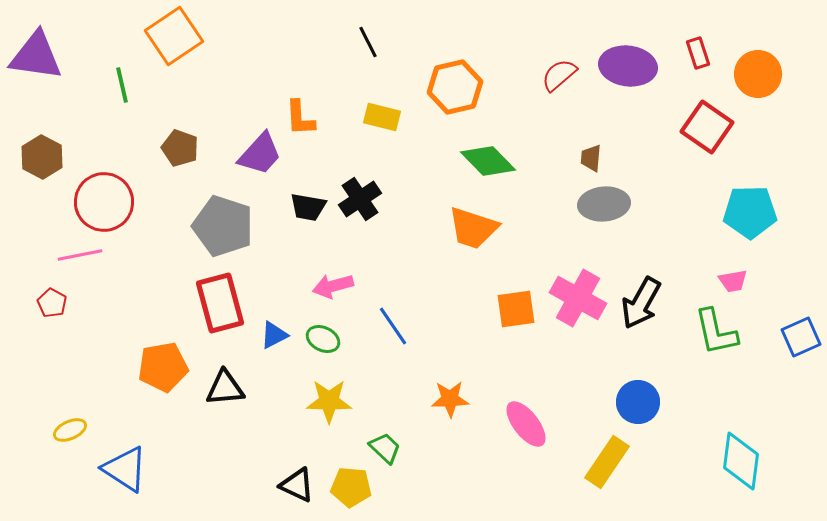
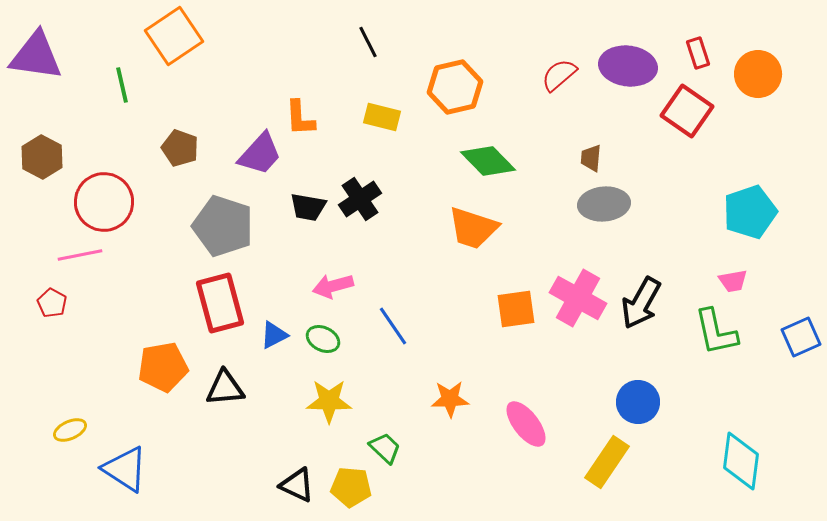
red square at (707, 127): moved 20 px left, 16 px up
cyan pentagon at (750, 212): rotated 18 degrees counterclockwise
